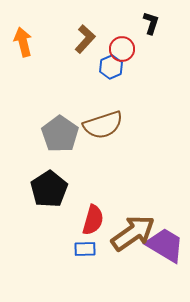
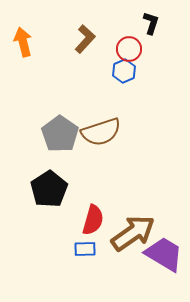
red circle: moved 7 px right
blue hexagon: moved 13 px right, 4 px down
brown semicircle: moved 2 px left, 7 px down
purple trapezoid: moved 1 px left, 9 px down
